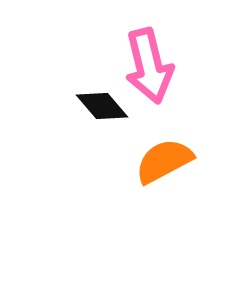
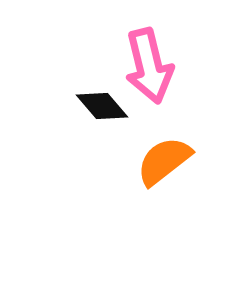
orange semicircle: rotated 10 degrees counterclockwise
